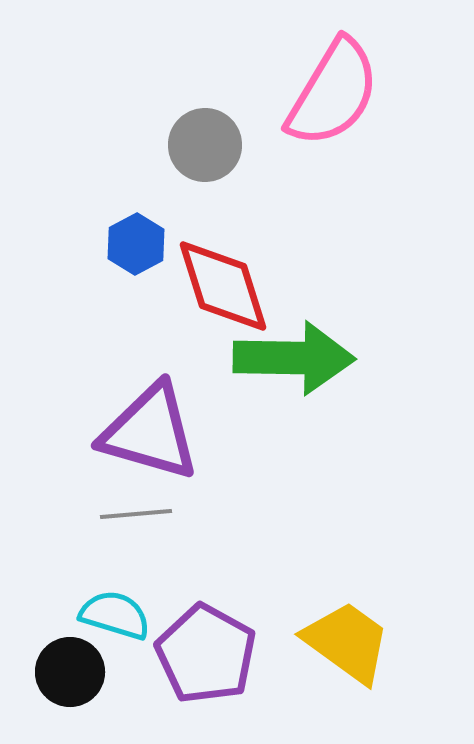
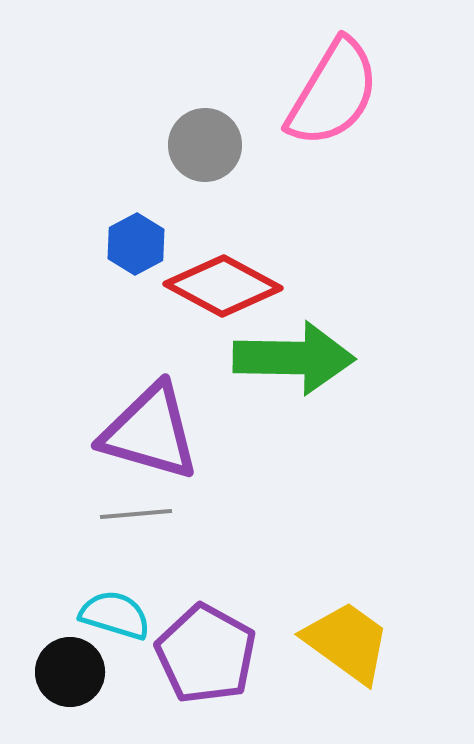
red diamond: rotated 44 degrees counterclockwise
